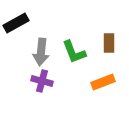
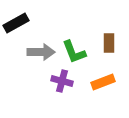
gray arrow: rotated 96 degrees counterclockwise
purple cross: moved 20 px right
